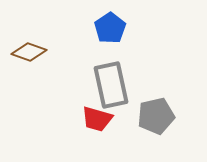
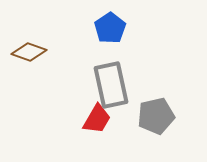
red trapezoid: rotated 76 degrees counterclockwise
